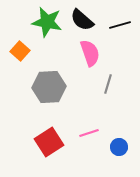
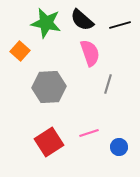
green star: moved 1 px left, 1 px down
